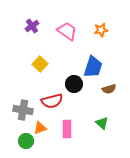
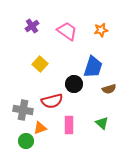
pink rectangle: moved 2 px right, 4 px up
